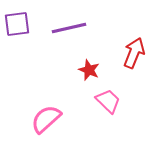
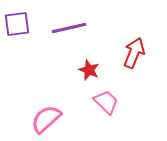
pink trapezoid: moved 2 px left, 1 px down
